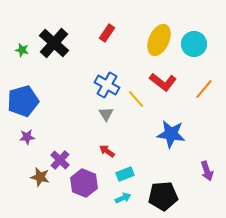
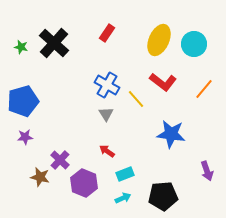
green star: moved 1 px left, 3 px up
purple star: moved 2 px left
